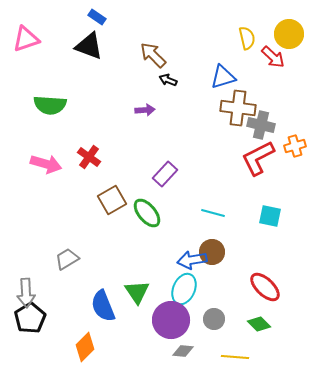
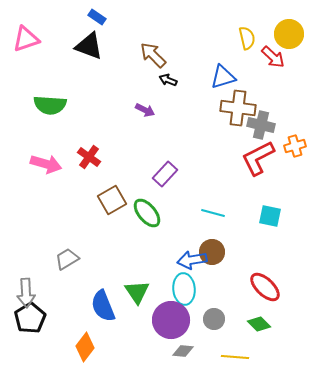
purple arrow: rotated 30 degrees clockwise
cyan ellipse: rotated 28 degrees counterclockwise
orange diamond: rotated 8 degrees counterclockwise
